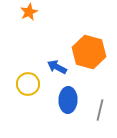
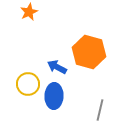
blue ellipse: moved 14 px left, 4 px up
